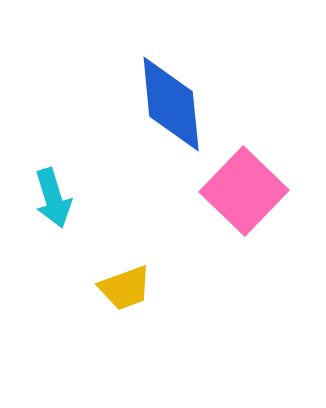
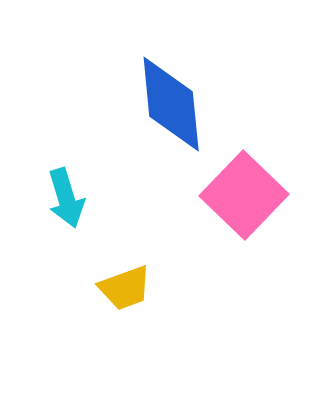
pink square: moved 4 px down
cyan arrow: moved 13 px right
